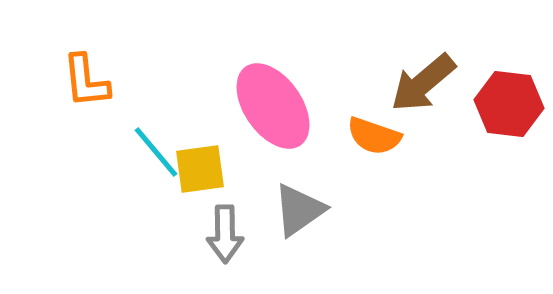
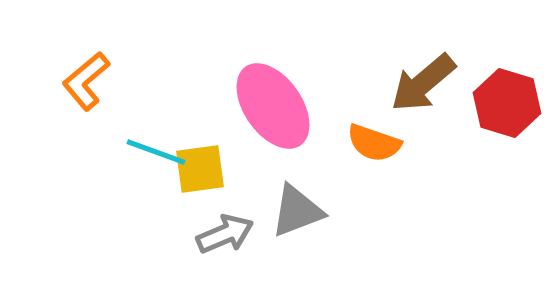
orange L-shape: rotated 56 degrees clockwise
red hexagon: moved 2 px left, 1 px up; rotated 10 degrees clockwise
orange semicircle: moved 7 px down
cyan line: rotated 30 degrees counterclockwise
gray triangle: moved 2 px left, 1 px down; rotated 14 degrees clockwise
gray arrow: rotated 112 degrees counterclockwise
